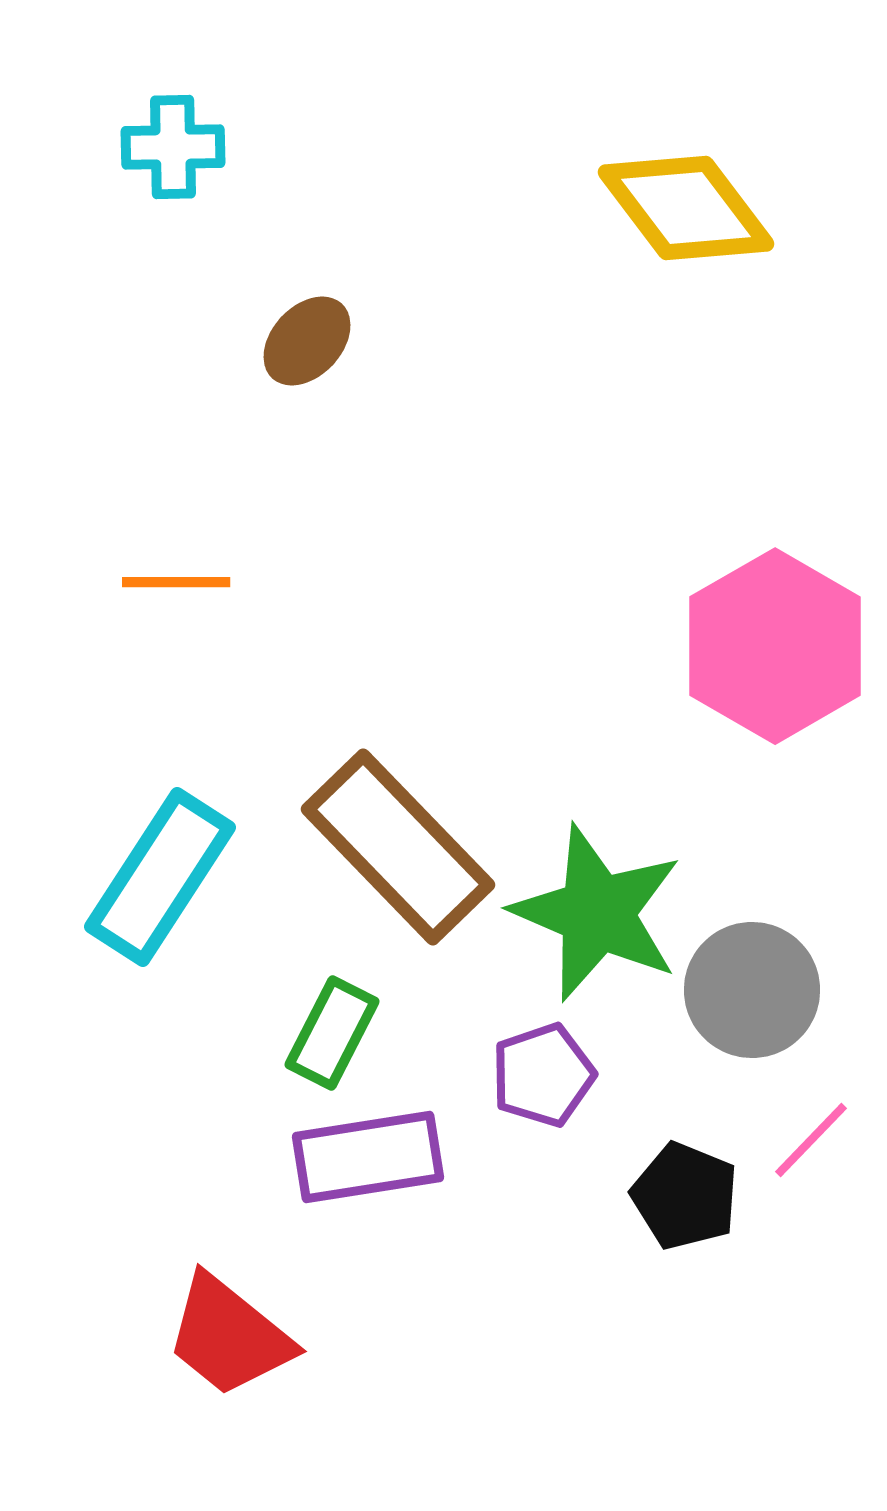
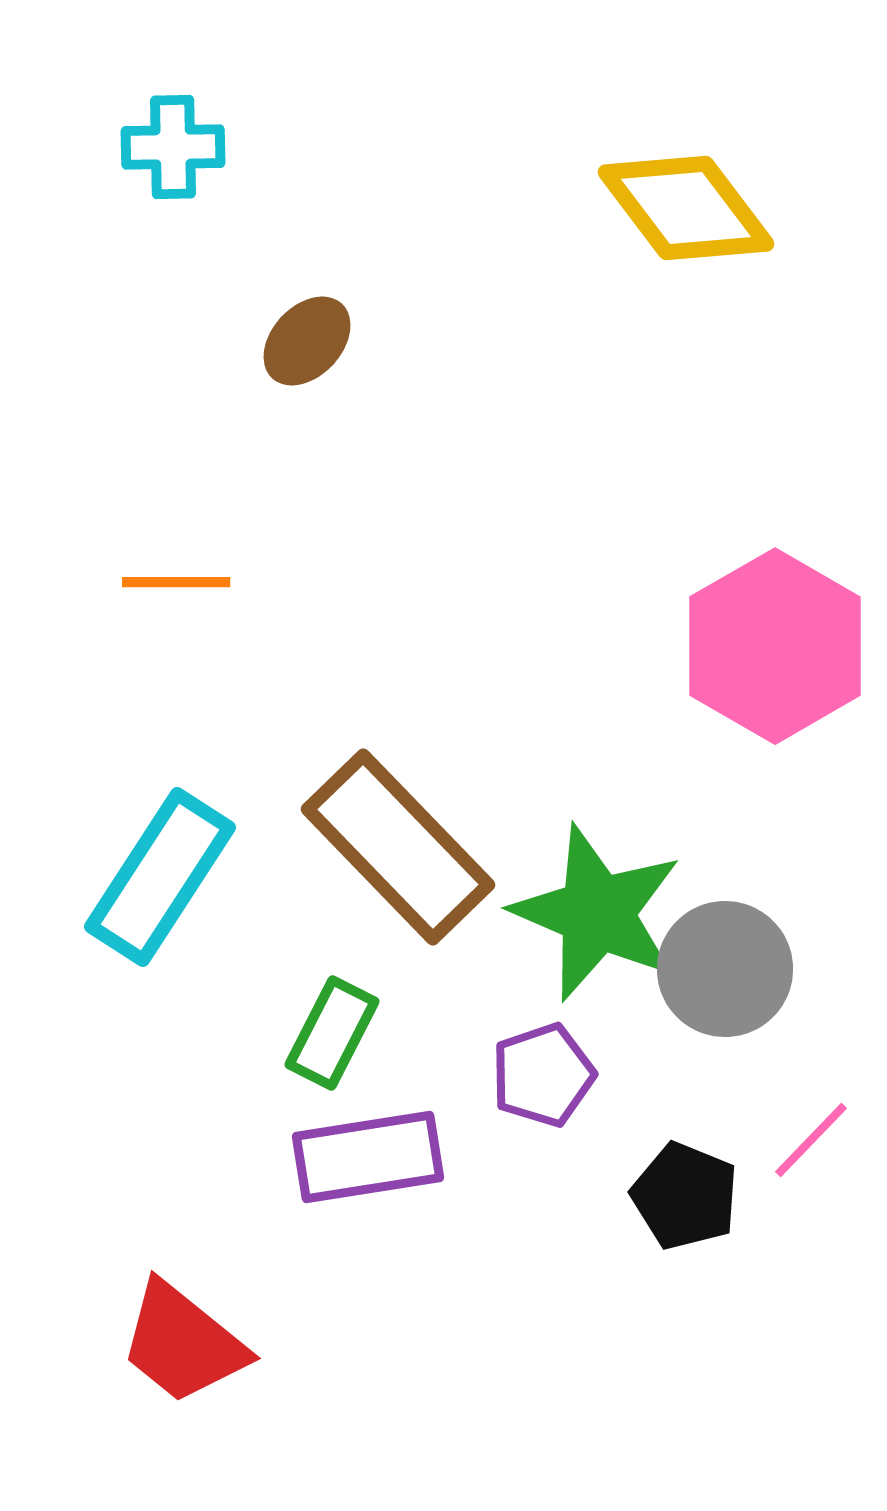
gray circle: moved 27 px left, 21 px up
red trapezoid: moved 46 px left, 7 px down
